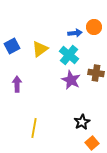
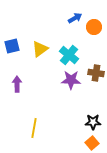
blue arrow: moved 15 px up; rotated 24 degrees counterclockwise
blue square: rotated 14 degrees clockwise
purple star: rotated 24 degrees counterclockwise
black star: moved 11 px right; rotated 28 degrees clockwise
